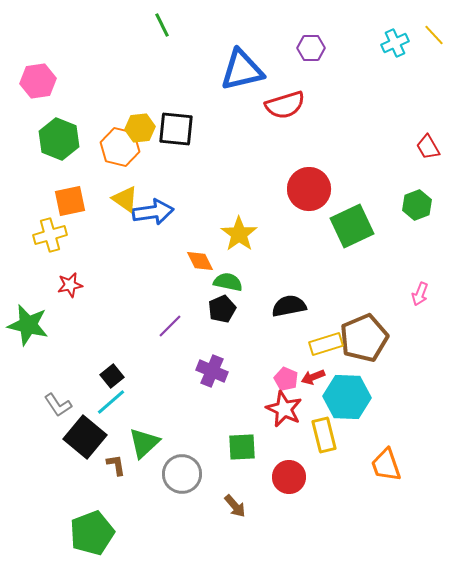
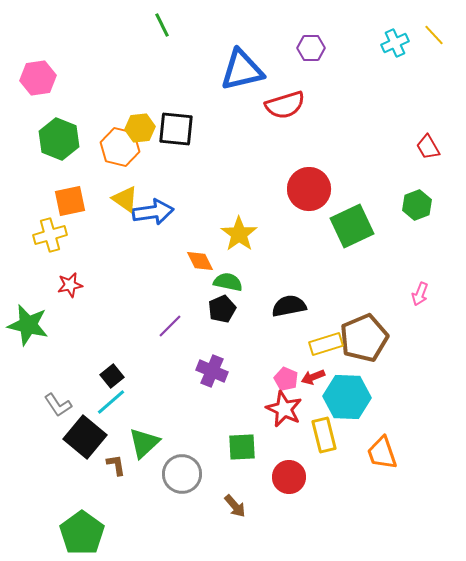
pink hexagon at (38, 81): moved 3 px up
orange trapezoid at (386, 465): moved 4 px left, 12 px up
green pentagon at (92, 533): moved 10 px left; rotated 15 degrees counterclockwise
